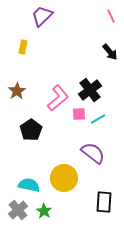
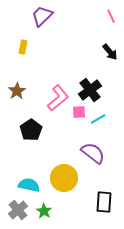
pink square: moved 2 px up
